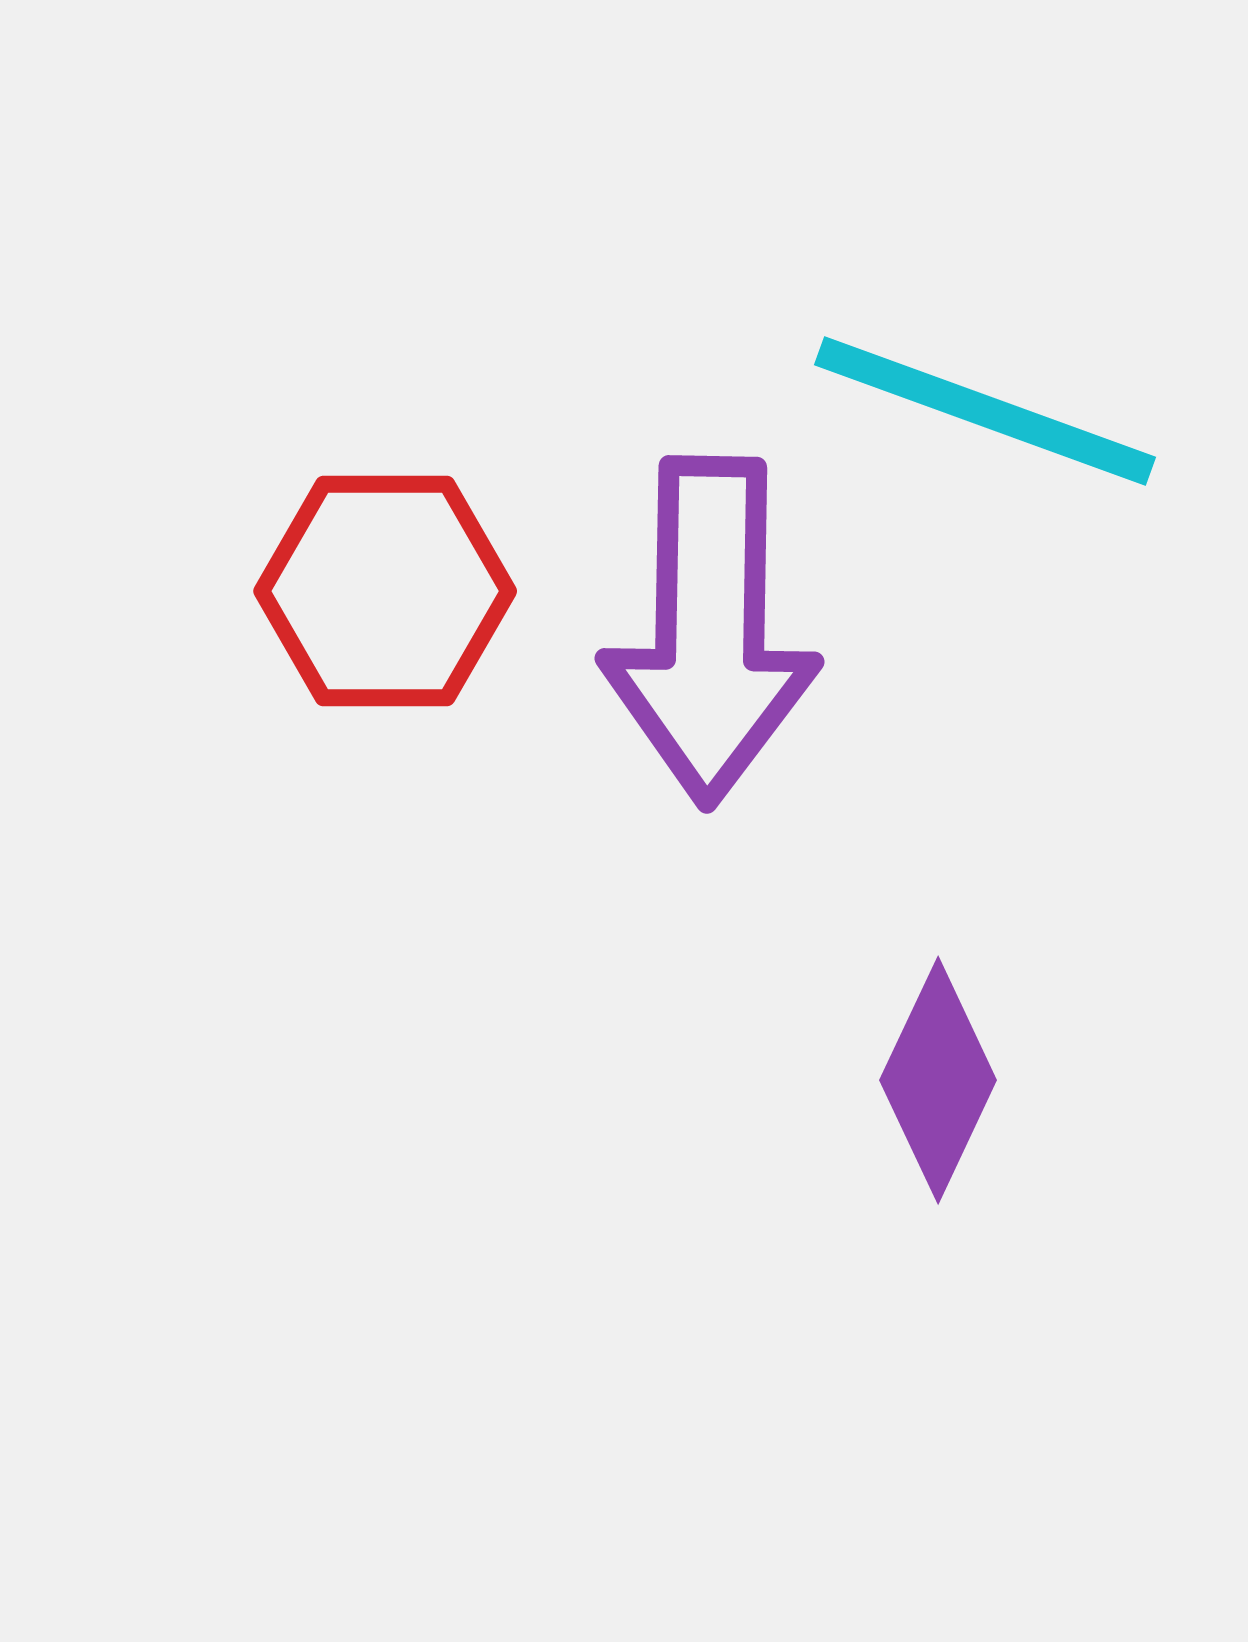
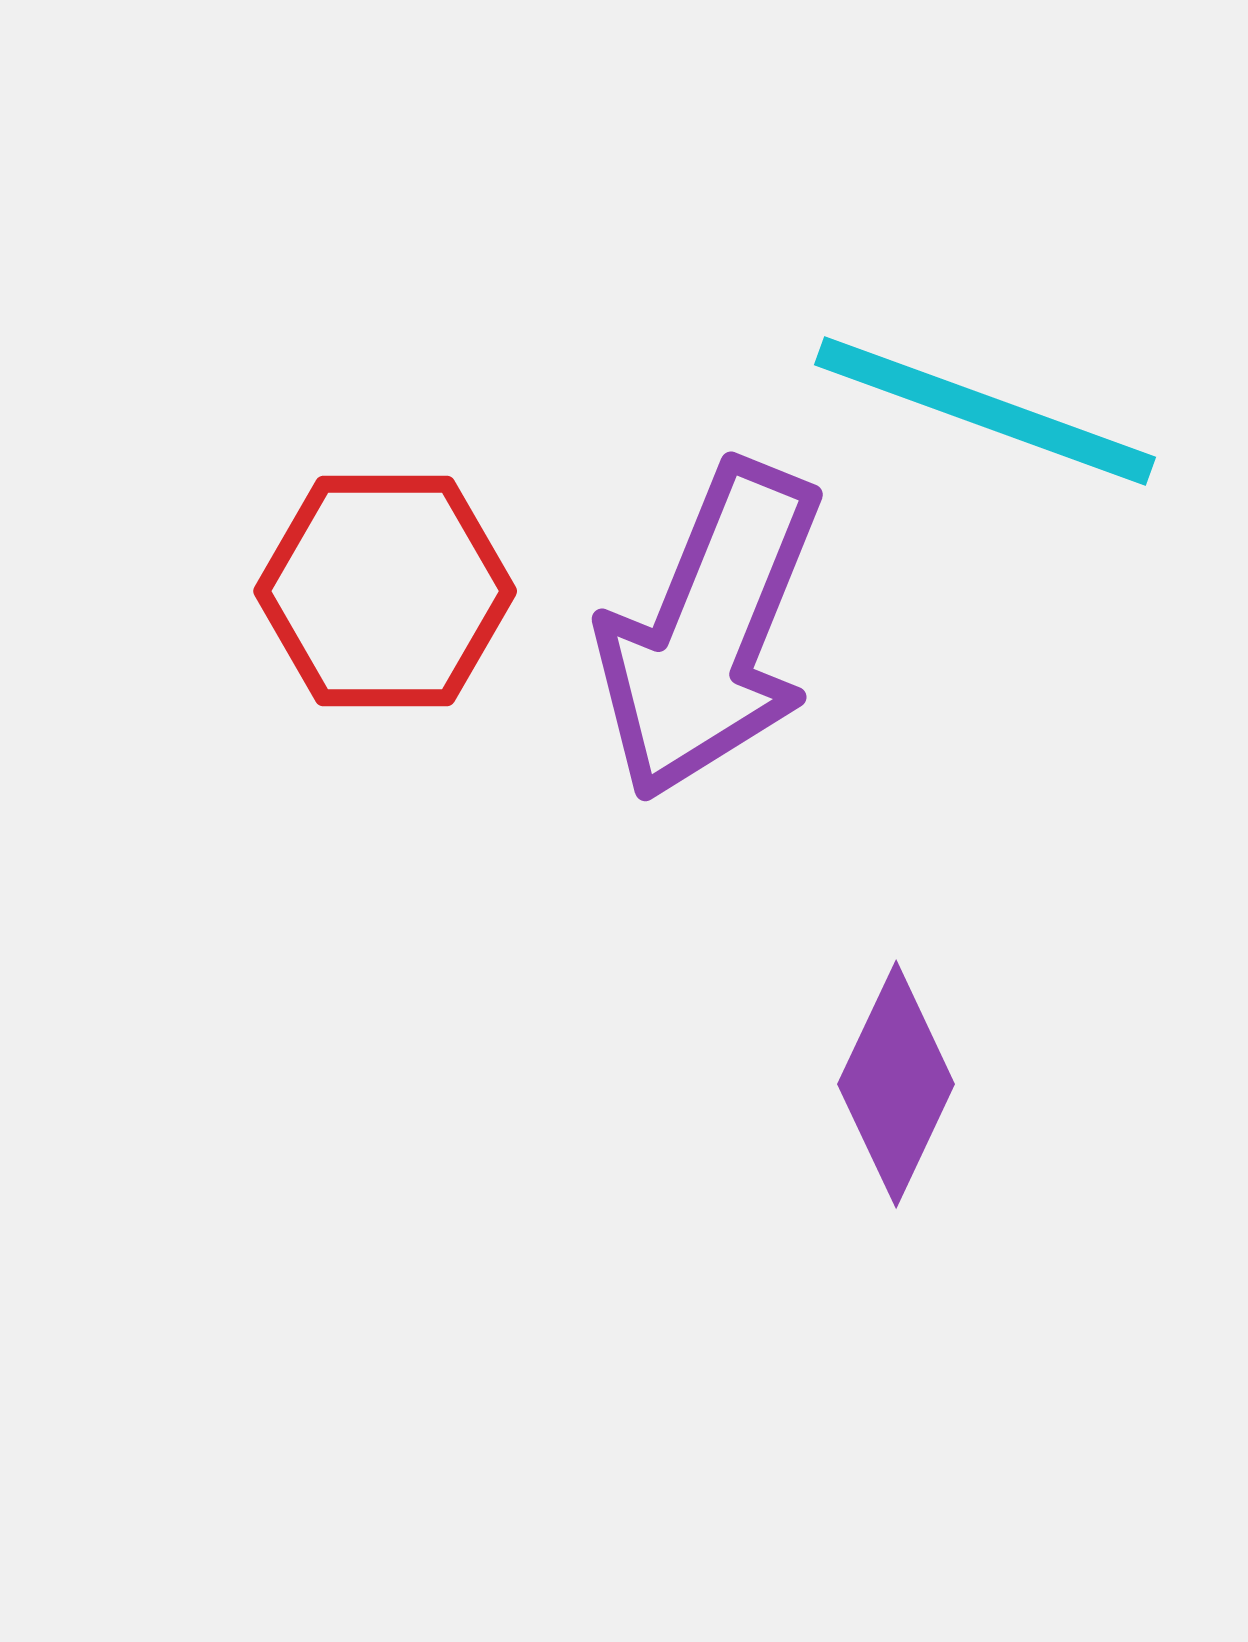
purple arrow: rotated 21 degrees clockwise
purple diamond: moved 42 px left, 4 px down
